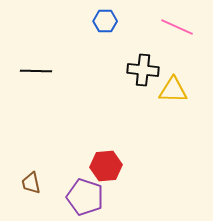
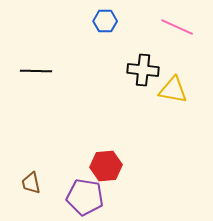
yellow triangle: rotated 8 degrees clockwise
purple pentagon: rotated 9 degrees counterclockwise
